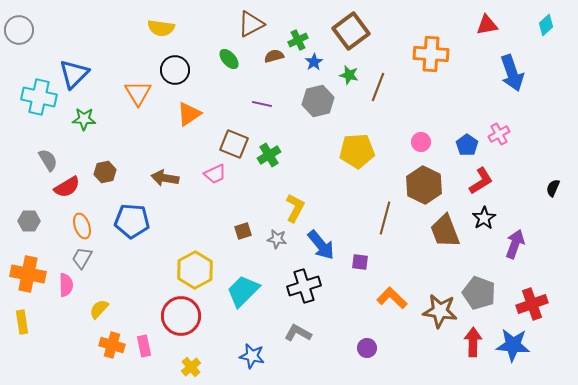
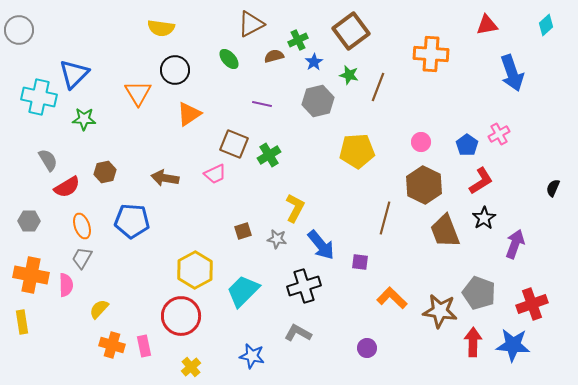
orange cross at (28, 274): moved 3 px right, 1 px down
